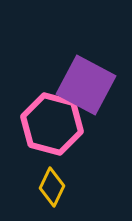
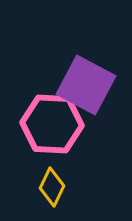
pink hexagon: rotated 12 degrees counterclockwise
